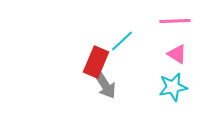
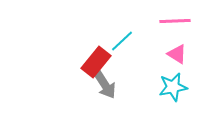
red rectangle: rotated 16 degrees clockwise
